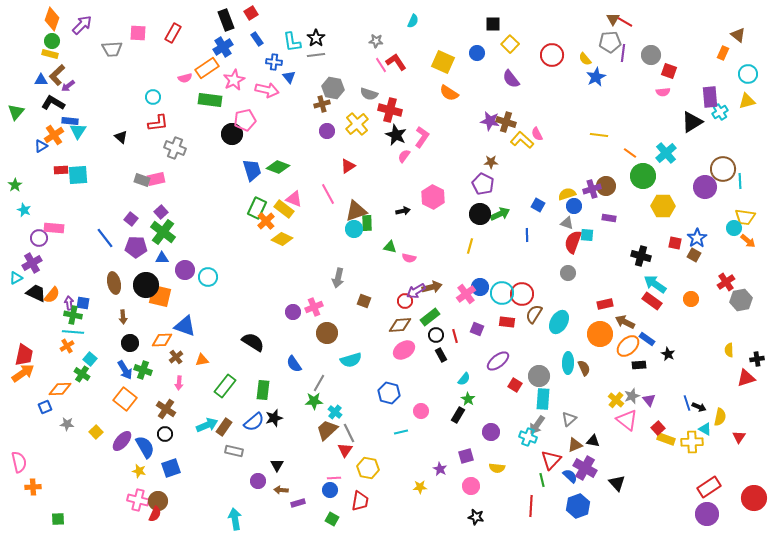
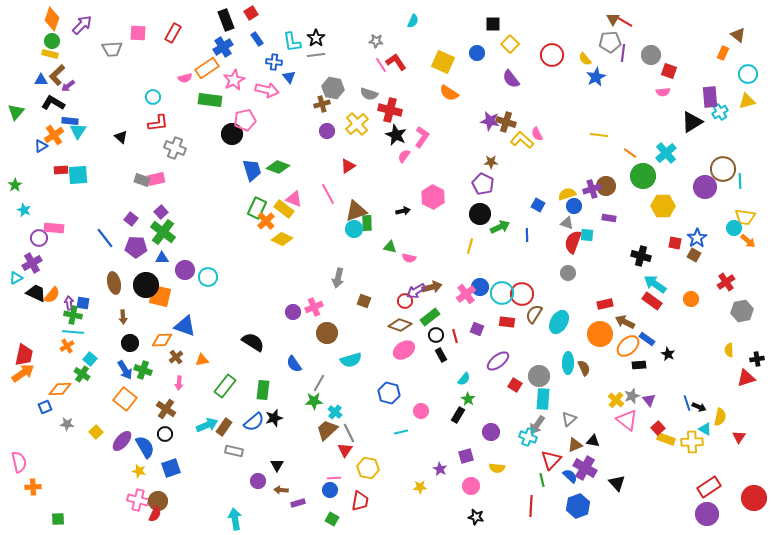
green arrow at (500, 214): moved 13 px down
gray hexagon at (741, 300): moved 1 px right, 11 px down
brown diamond at (400, 325): rotated 25 degrees clockwise
